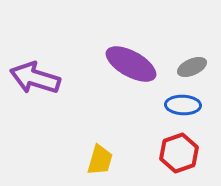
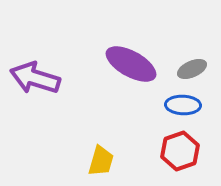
gray ellipse: moved 2 px down
red hexagon: moved 1 px right, 2 px up
yellow trapezoid: moved 1 px right, 1 px down
